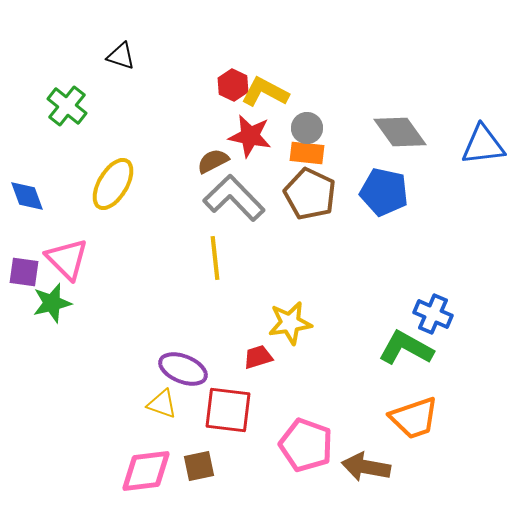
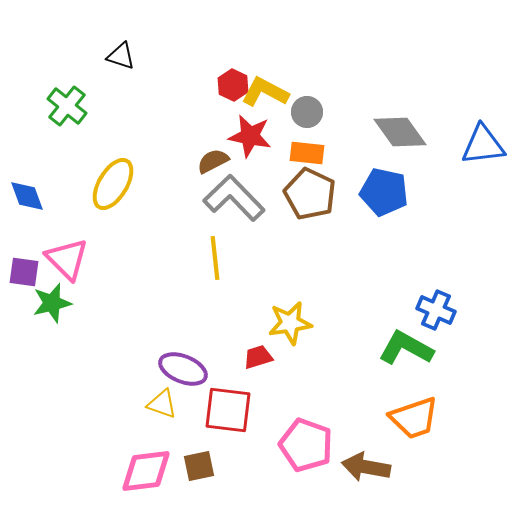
gray circle: moved 16 px up
blue cross: moved 3 px right, 4 px up
